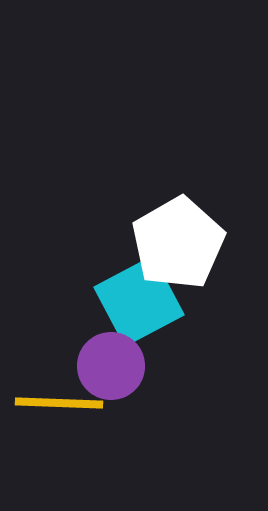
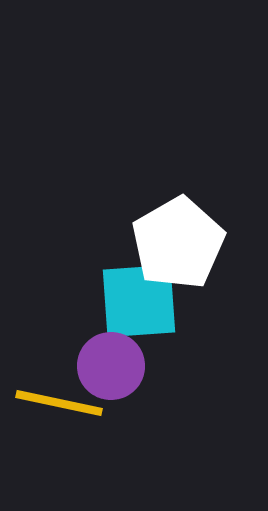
cyan square: rotated 24 degrees clockwise
yellow line: rotated 10 degrees clockwise
